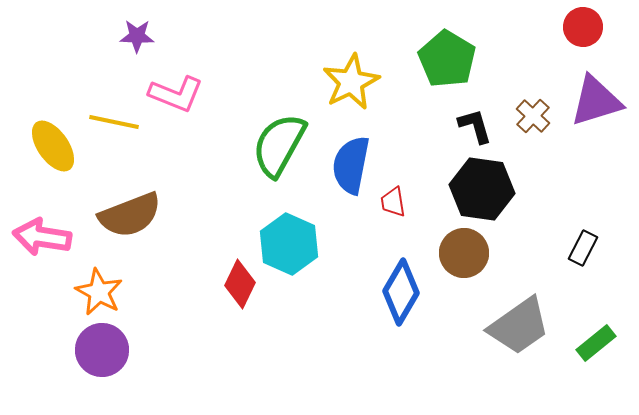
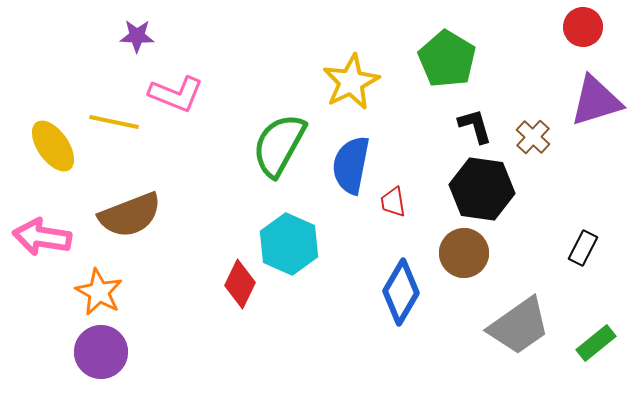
brown cross: moved 21 px down
purple circle: moved 1 px left, 2 px down
